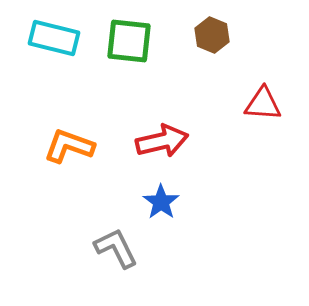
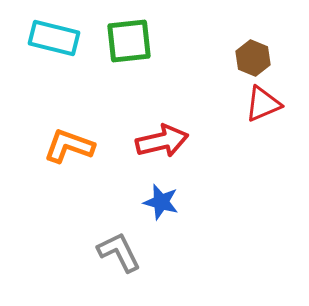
brown hexagon: moved 41 px right, 23 px down
green square: rotated 12 degrees counterclockwise
red triangle: rotated 27 degrees counterclockwise
blue star: rotated 21 degrees counterclockwise
gray L-shape: moved 3 px right, 4 px down
